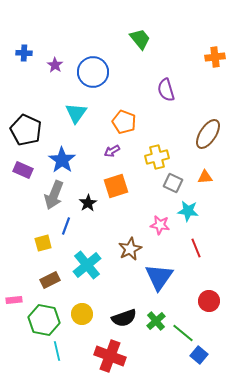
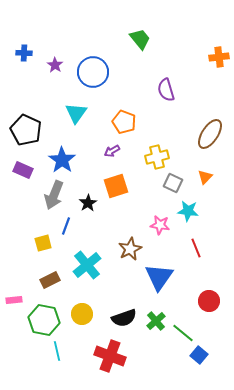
orange cross: moved 4 px right
brown ellipse: moved 2 px right
orange triangle: rotated 42 degrees counterclockwise
